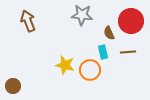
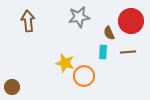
gray star: moved 3 px left, 2 px down; rotated 15 degrees counterclockwise
brown arrow: rotated 15 degrees clockwise
cyan rectangle: rotated 16 degrees clockwise
yellow star: moved 2 px up
orange circle: moved 6 px left, 6 px down
brown circle: moved 1 px left, 1 px down
